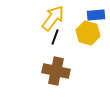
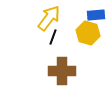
yellow arrow: moved 4 px left
black line: moved 2 px left
brown cross: moved 6 px right; rotated 12 degrees counterclockwise
